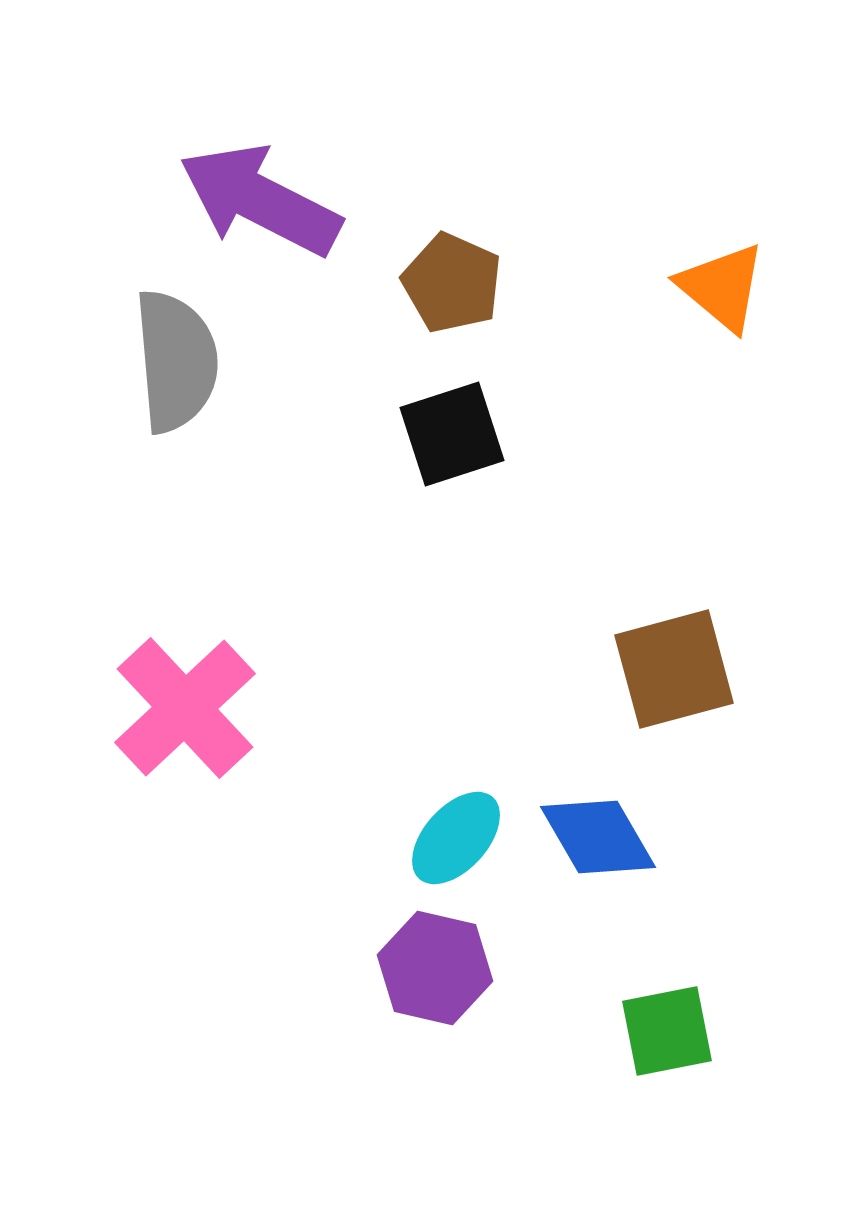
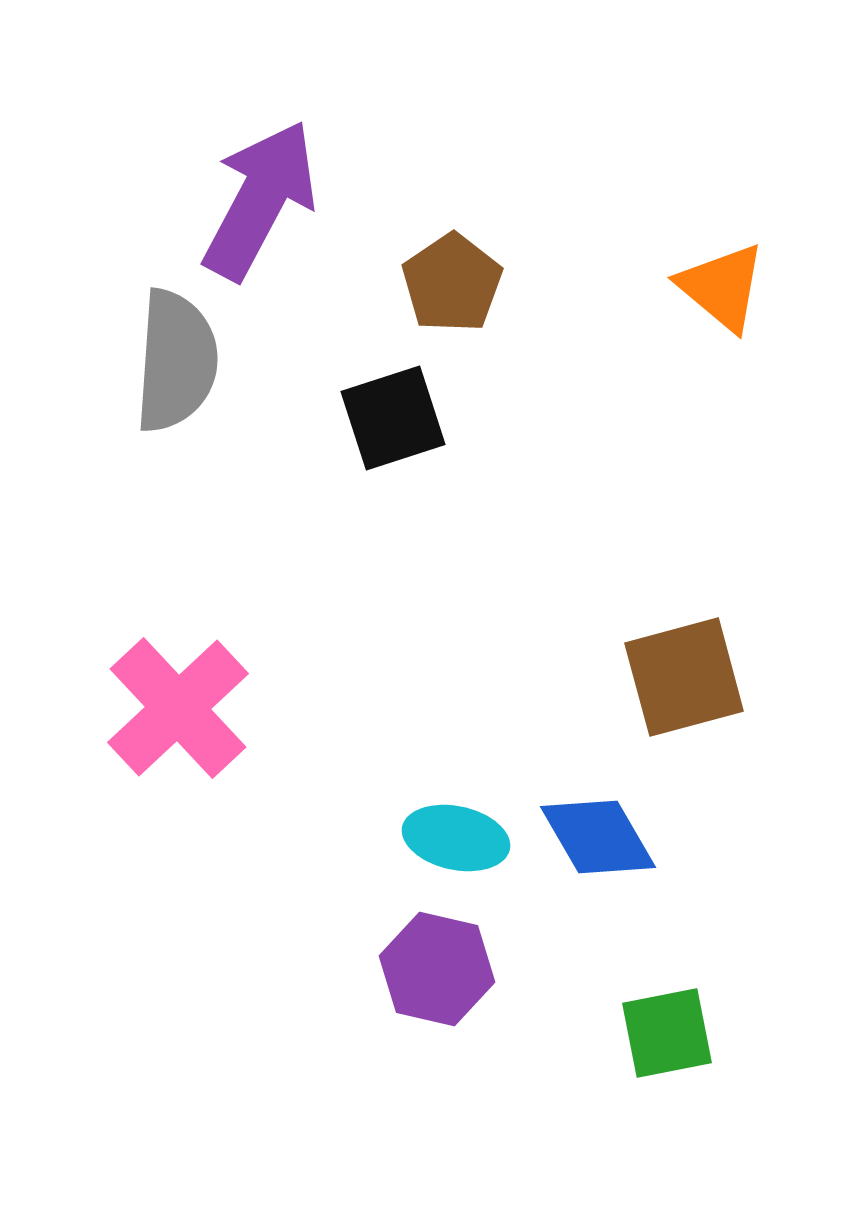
purple arrow: rotated 91 degrees clockwise
brown pentagon: rotated 14 degrees clockwise
gray semicircle: rotated 9 degrees clockwise
black square: moved 59 px left, 16 px up
brown square: moved 10 px right, 8 px down
pink cross: moved 7 px left
cyan ellipse: rotated 60 degrees clockwise
purple hexagon: moved 2 px right, 1 px down
green square: moved 2 px down
